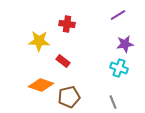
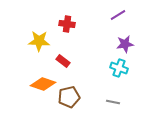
orange diamond: moved 2 px right, 1 px up
gray line: rotated 56 degrees counterclockwise
